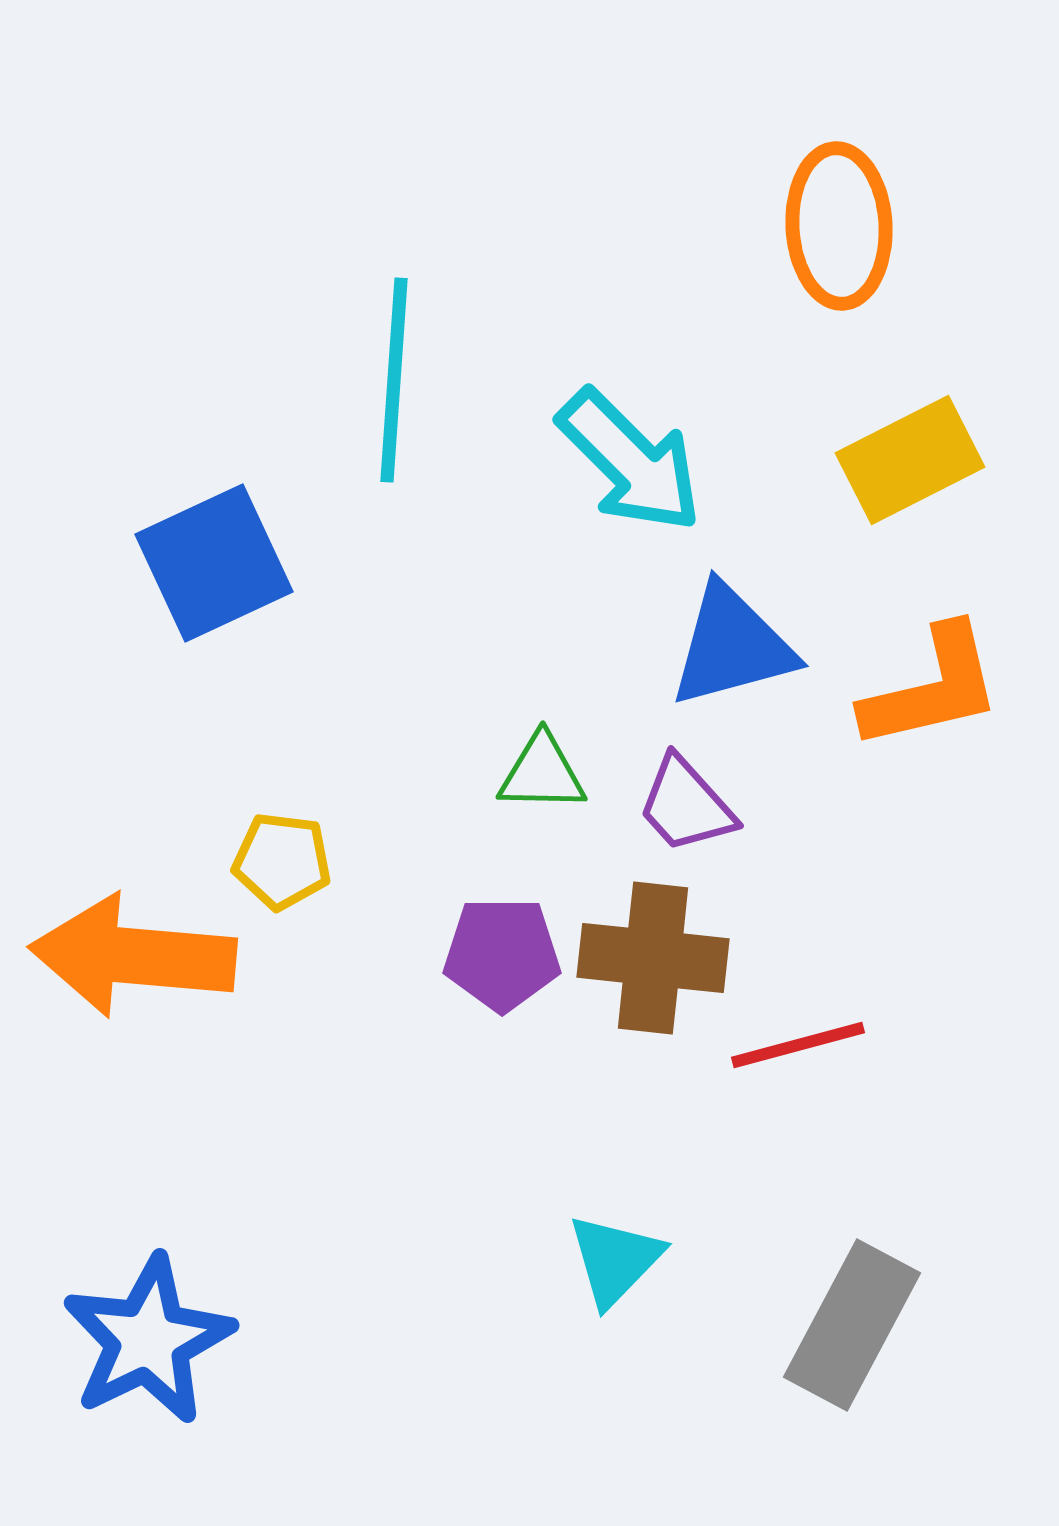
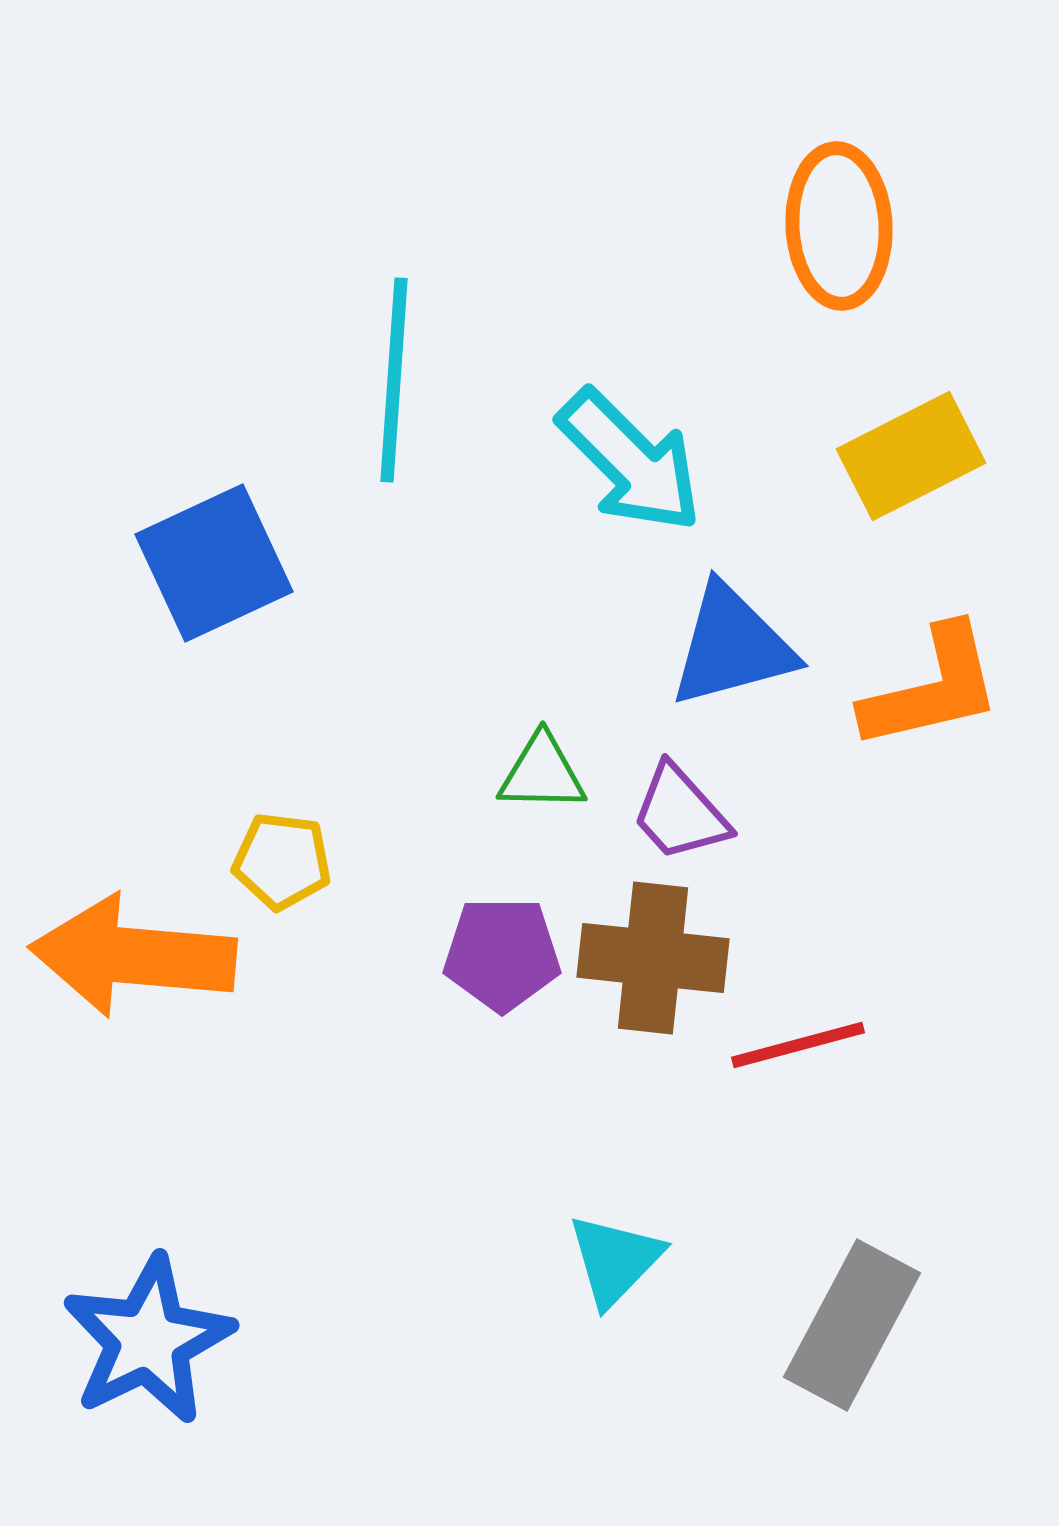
yellow rectangle: moved 1 px right, 4 px up
purple trapezoid: moved 6 px left, 8 px down
